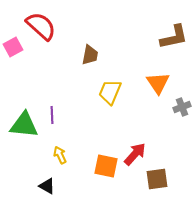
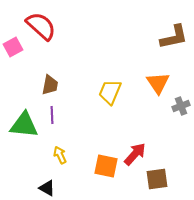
brown trapezoid: moved 40 px left, 30 px down
gray cross: moved 1 px left, 1 px up
black triangle: moved 2 px down
